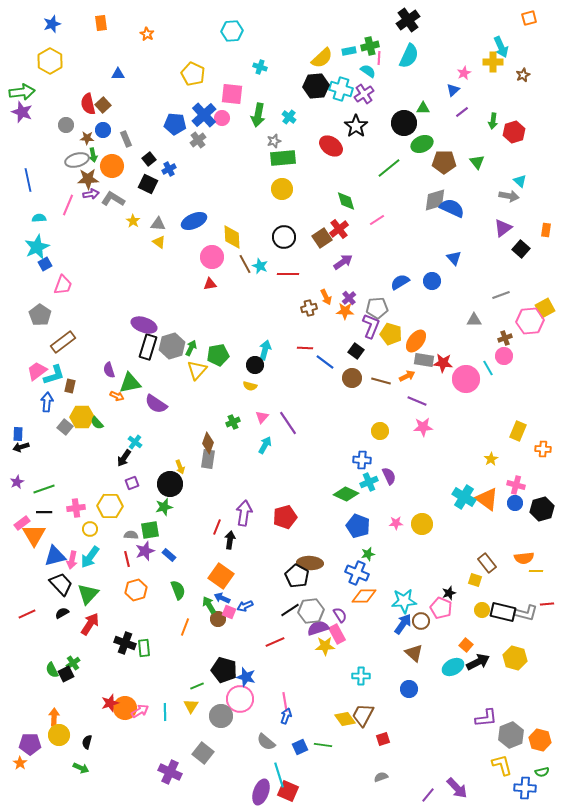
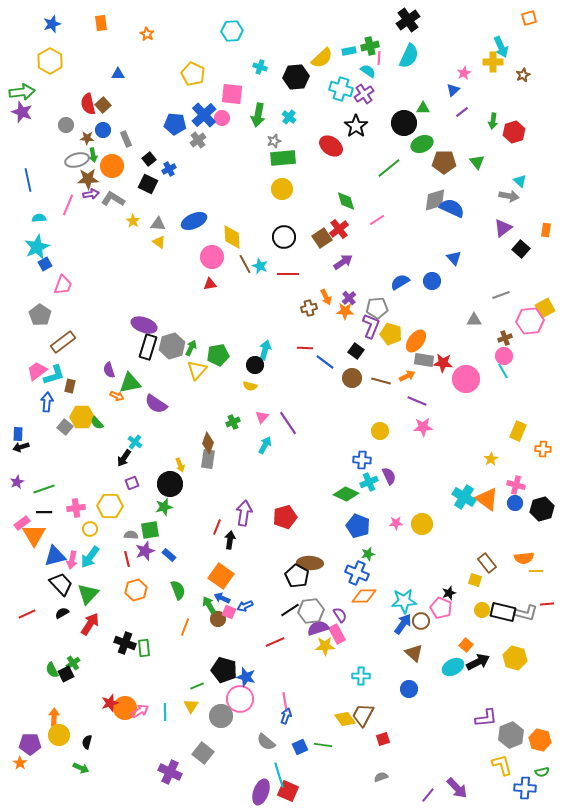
black hexagon at (316, 86): moved 20 px left, 9 px up
cyan line at (488, 368): moved 15 px right, 3 px down
yellow arrow at (180, 467): moved 2 px up
